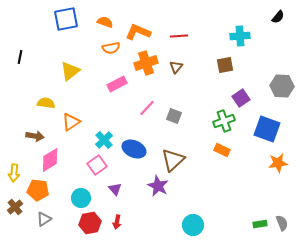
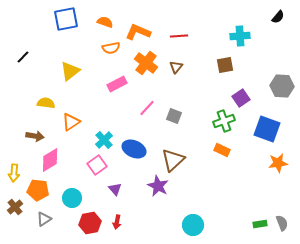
black line at (20, 57): moved 3 px right; rotated 32 degrees clockwise
orange cross at (146, 63): rotated 35 degrees counterclockwise
cyan circle at (81, 198): moved 9 px left
